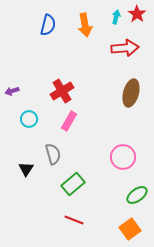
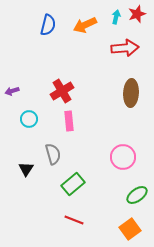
red star: rotated 18 degrees clockwise
orange arrow: rotated 75 degrees clockwise
brown ellipse: rotated 12 degrees counterclockwise
pink rectangle: rotated 36 degrees counterclockwise
